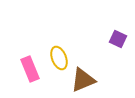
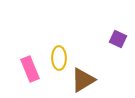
yellow ellipse: rotated 20 degrees clockwise
brown triangle: rotated 8 degrees counterclockwise
